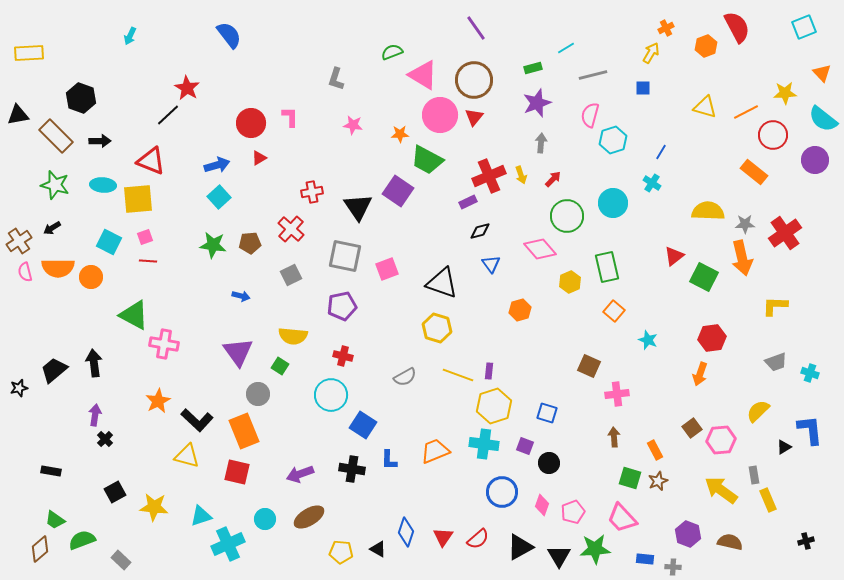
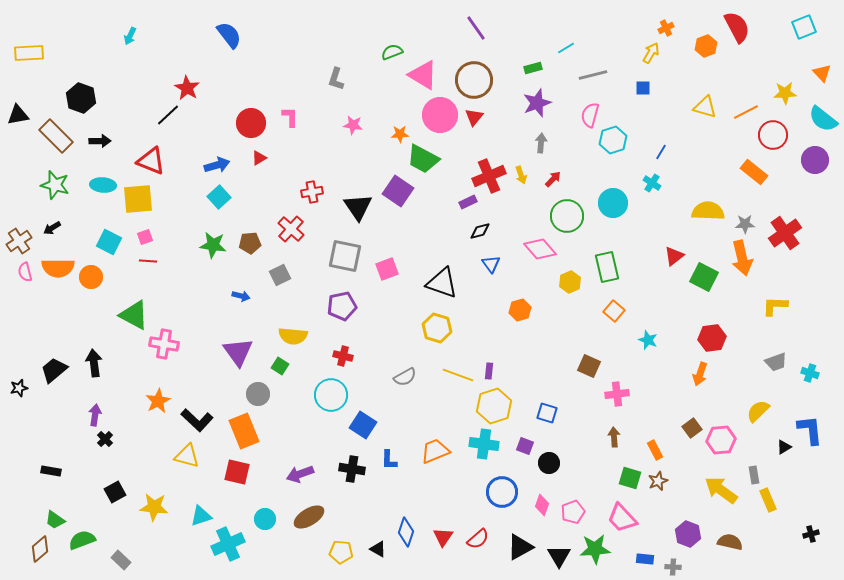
green trapezoid at (427, 160): moved 4 px left, 1 px up
gray square at (291, 275): moved 11 px left
black cross at (806, 541): moved 5 px right, 7 px up
